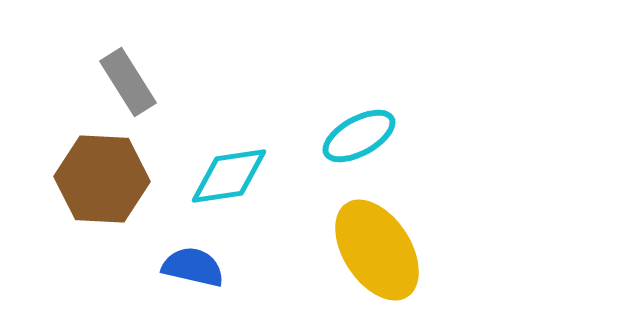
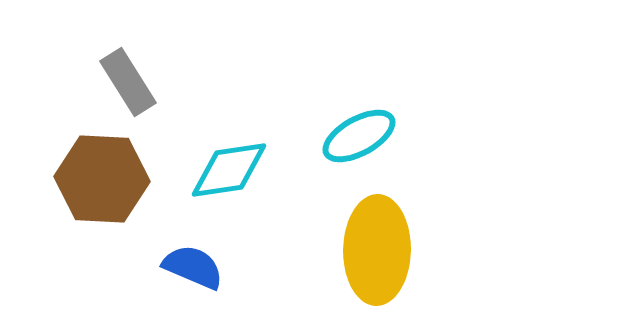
cyan diamond: moved 6 px up
yellow ellipse: rotated 34 degrees clockwise
blue semicircle: rotated 10 degrees clockwise
